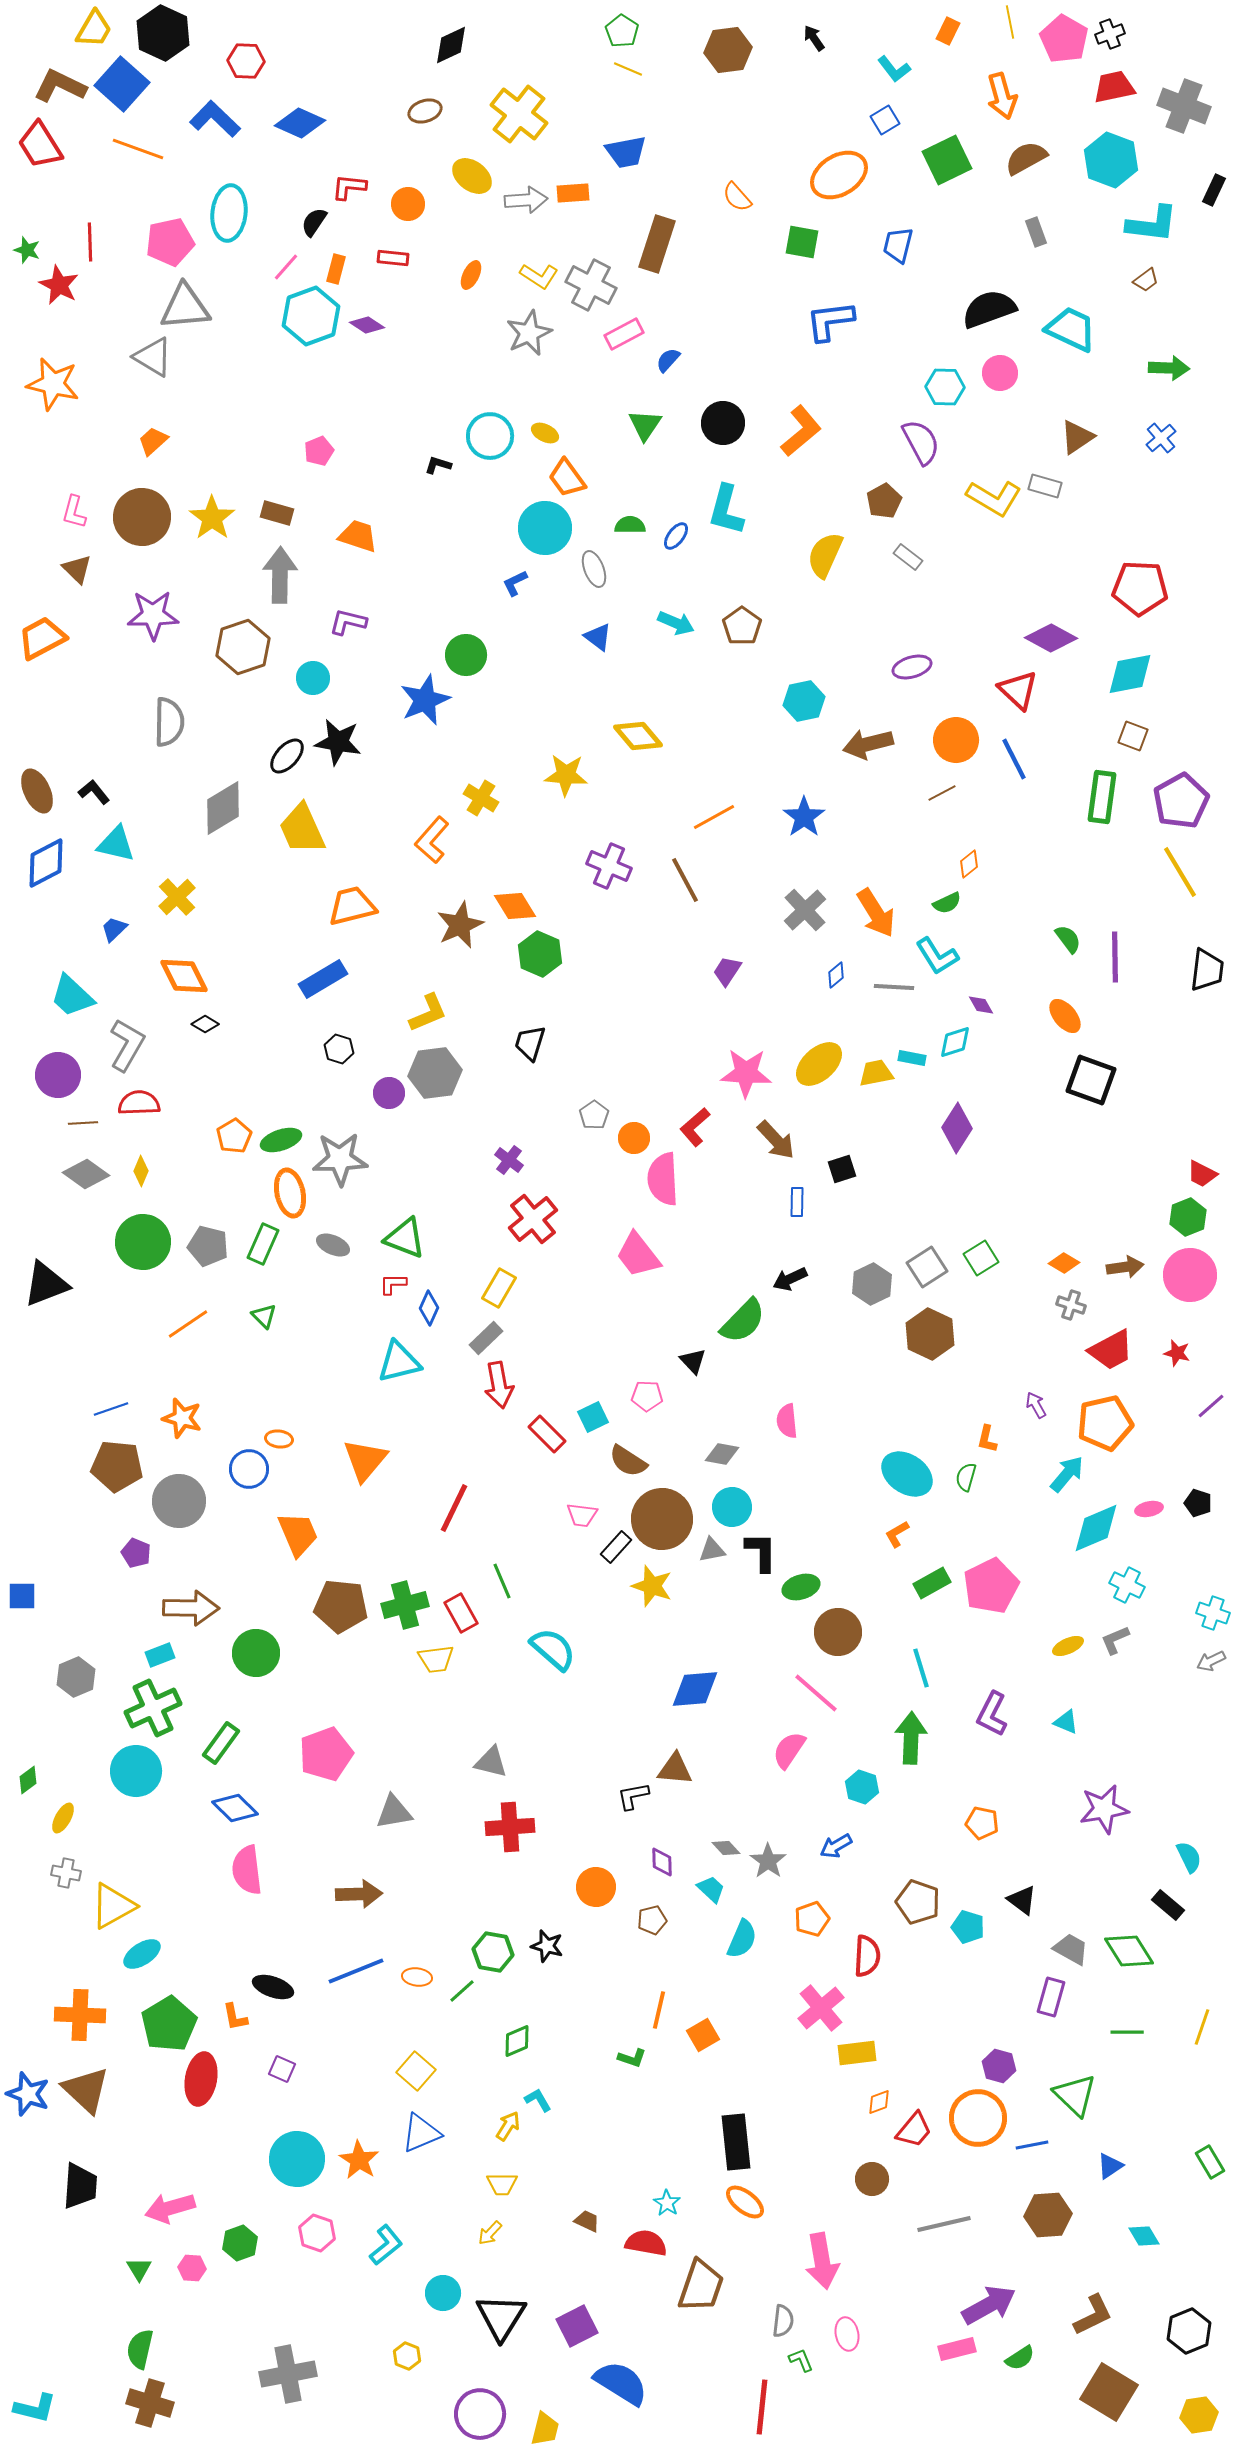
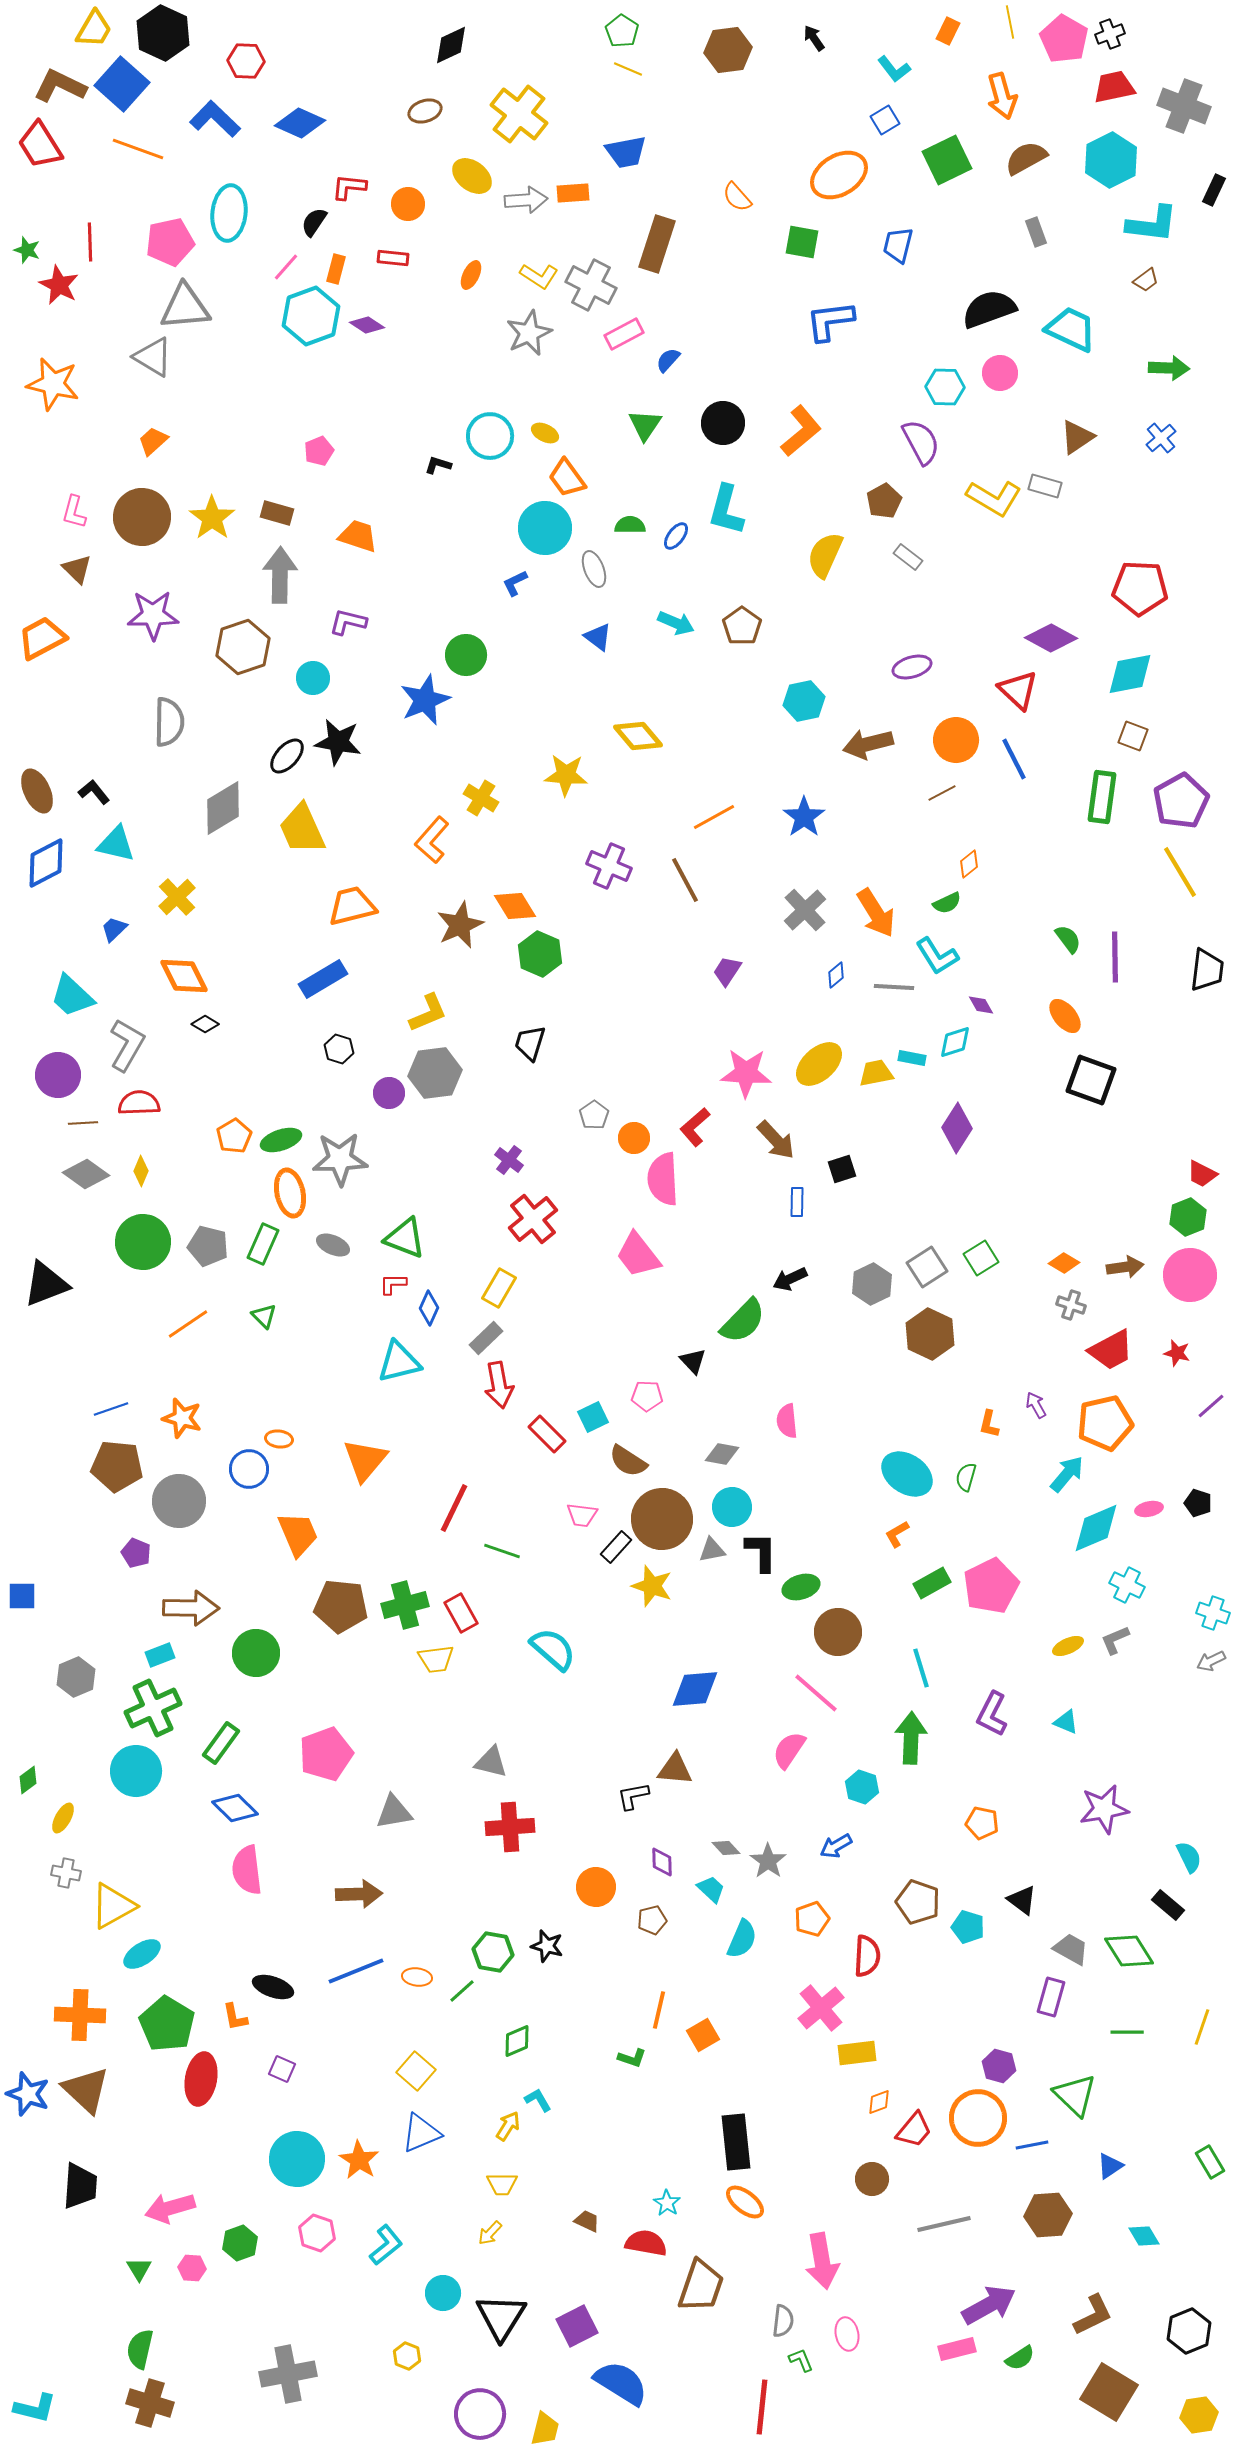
cyan hexagon at (1111, 160): rotated 12 degrees clockwise
orange L-shape at (987, 1439): moved 2 px right, 15 px up
green line at (502, 1581): moved 30 px up; rotated 48 degrees counterclockwise
green pentagon at (169, 2024): moved 2 px left; rotated 10 degrees counterclockwise
